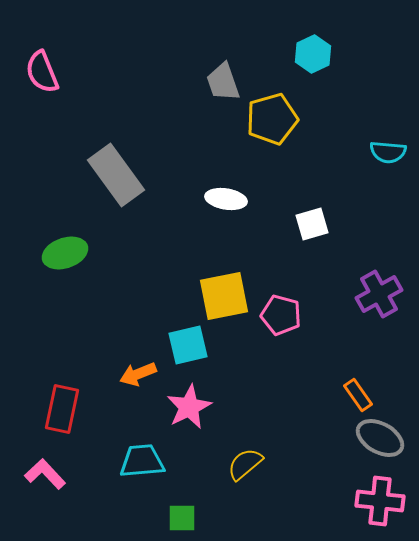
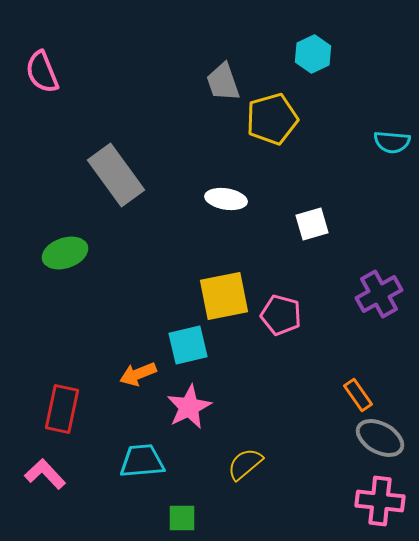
cyan semicircle: moved 4 px right, 10 px up
